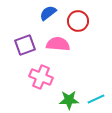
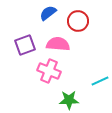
pink cross: moved 8 px right, 6 px up
cyan line: moved 4 px right, 18 px up
